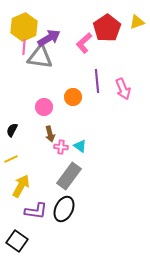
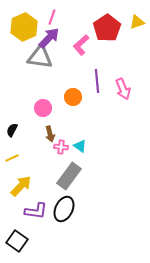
purple arrow: rotated 15 degrees counterclockwise
pink L-shape: moved 3 px left, 2 px down
pink line: moved 28 px right, 30 px up; rotated 14 degrees clockwise
pink circle: moved 1 px left, 1 px down
yellow line: moved 1 px right, 1 px up
yellow arrow: rotated 15 degrees clockwise
